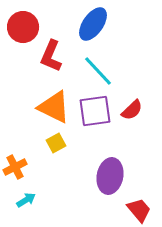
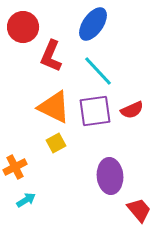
red semicircle: rotated 20 degrees clockwise
purple ellipse: rotated 16 degrees counterclockwise
